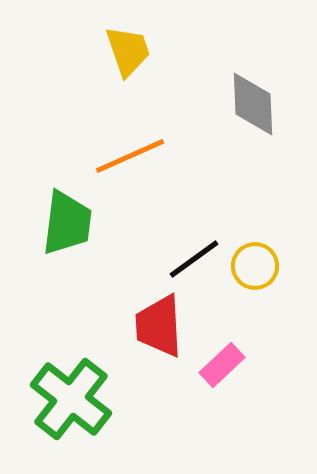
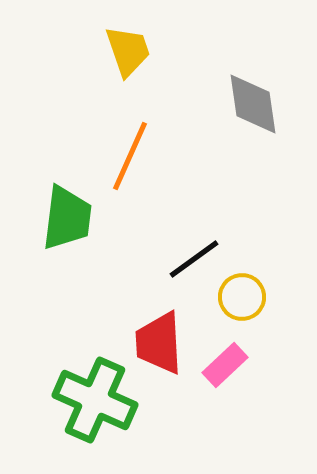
gray diamond: rotated 6 degrees counterclockwise
orange line: rotated 42 degrees counterclockwise
green trapezoid: moved 5 px up
yellow circle: moved 13 px left, 31 px down
red trapezoid: moved 17 px down
pink rectangle: moved 3 px right
green cross: moved 24 px right, 1 px down; rotated 14 degrees counterclockwise
